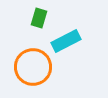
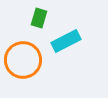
orange circle: moved 10 px left, 7 px up
